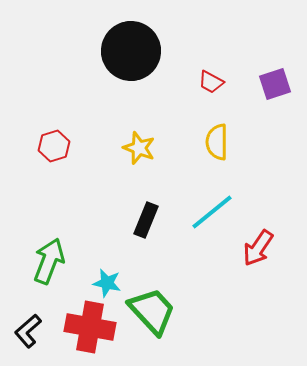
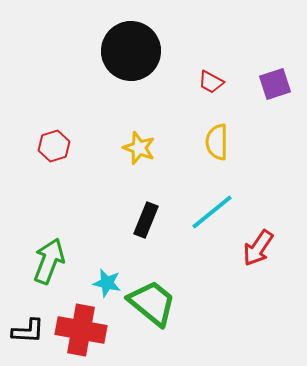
green trapezoid: moved 8 px up; rotated 8 degrees counterclockwise
red cross: moved 9 px left, 3 px down
black L-shape: rotated 136 degrees counterclockwise
